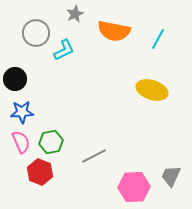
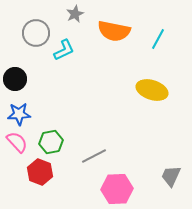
blue star: moved 3 px left, 2 px down
pink semicircle: moved 4 px left; rotated 20 degrees counterclockwise
pink hexagon: moved 17 px left, 2 px down
